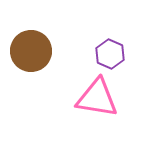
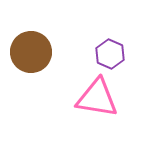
brown circle: moved 1 px down
